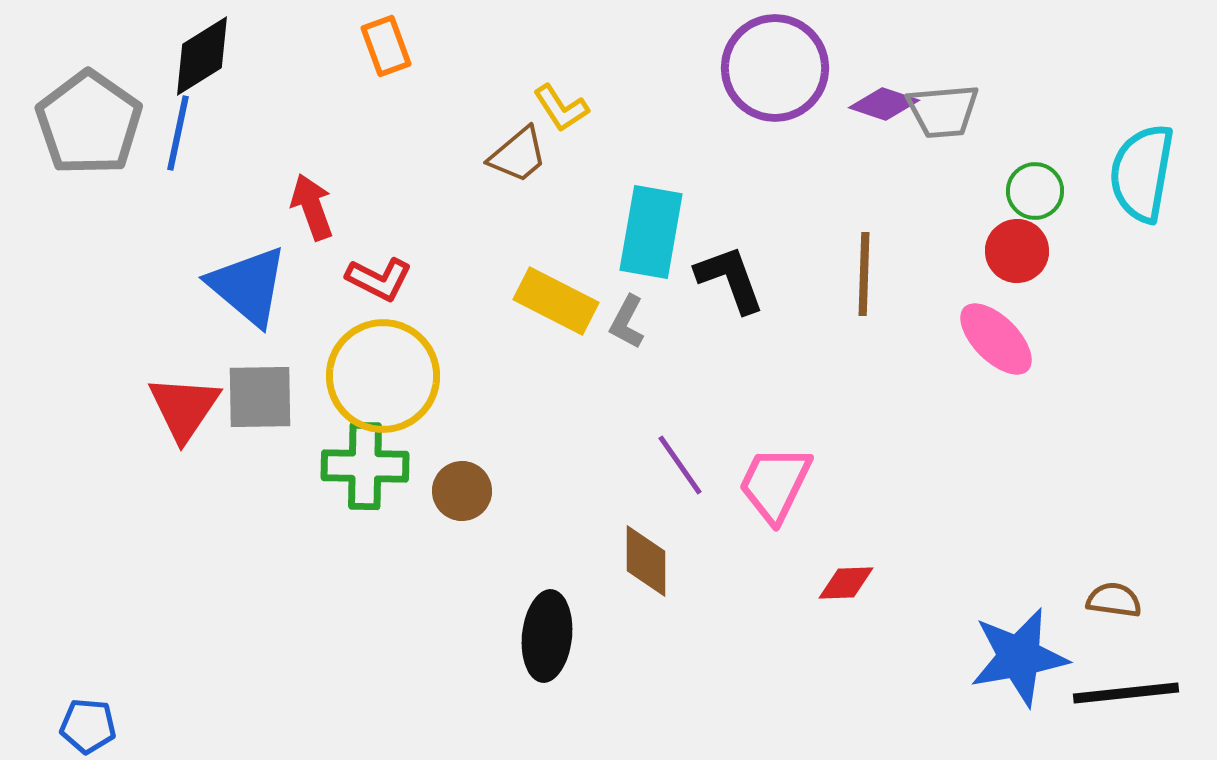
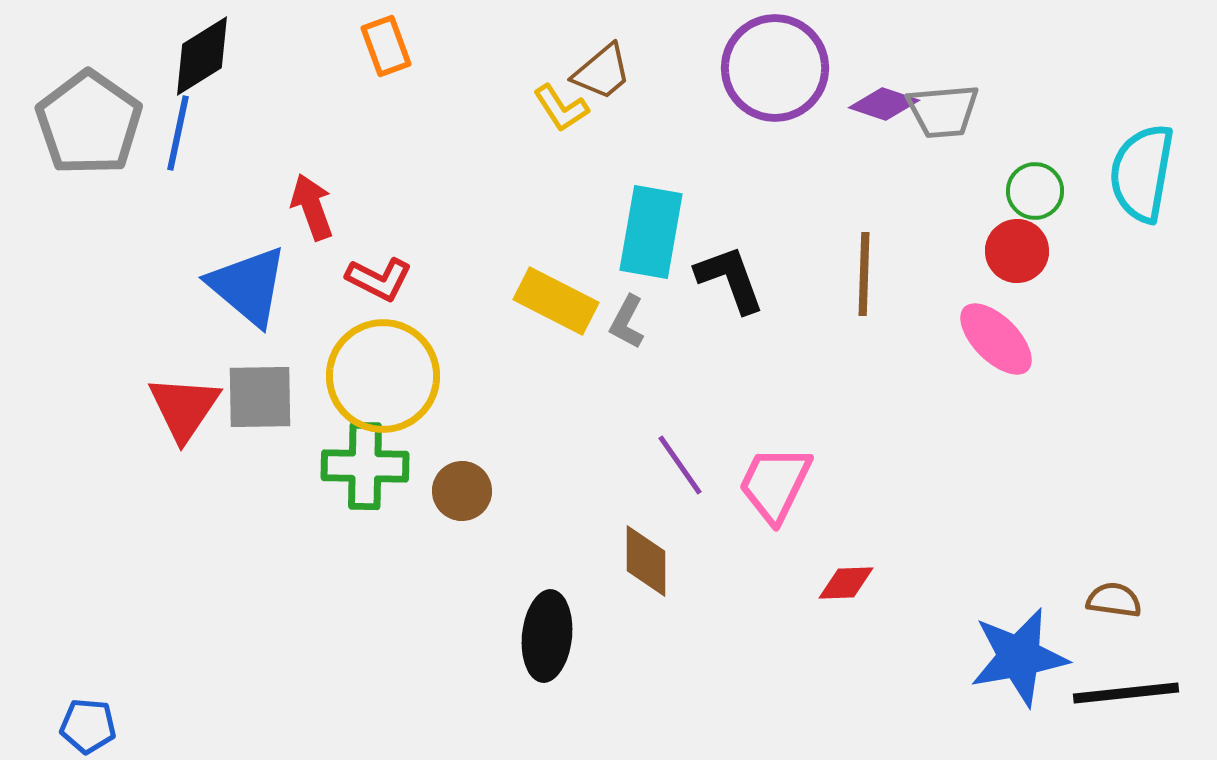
brown trapezoid: moved 84 px right, 83 px up
